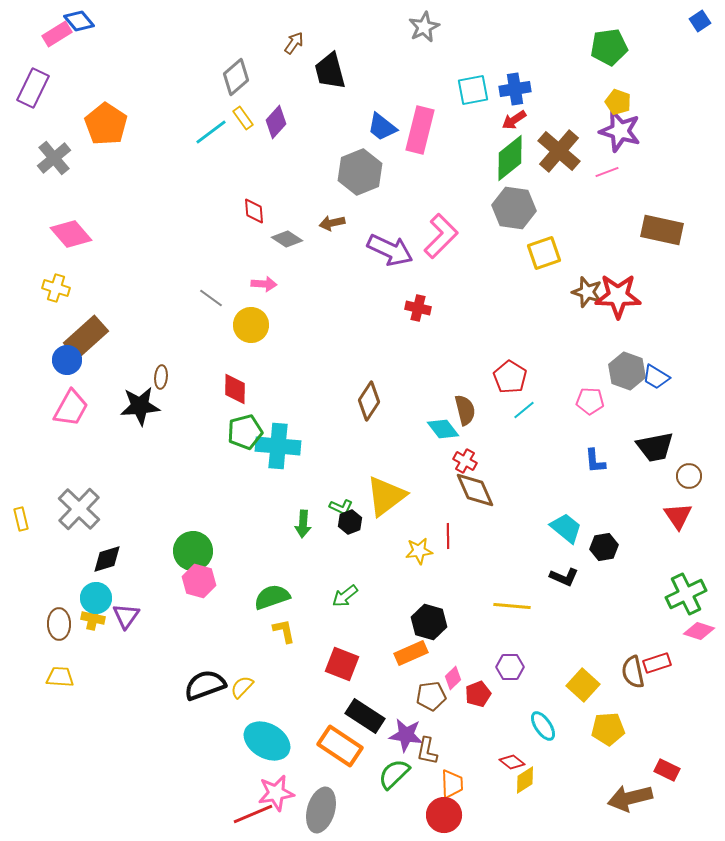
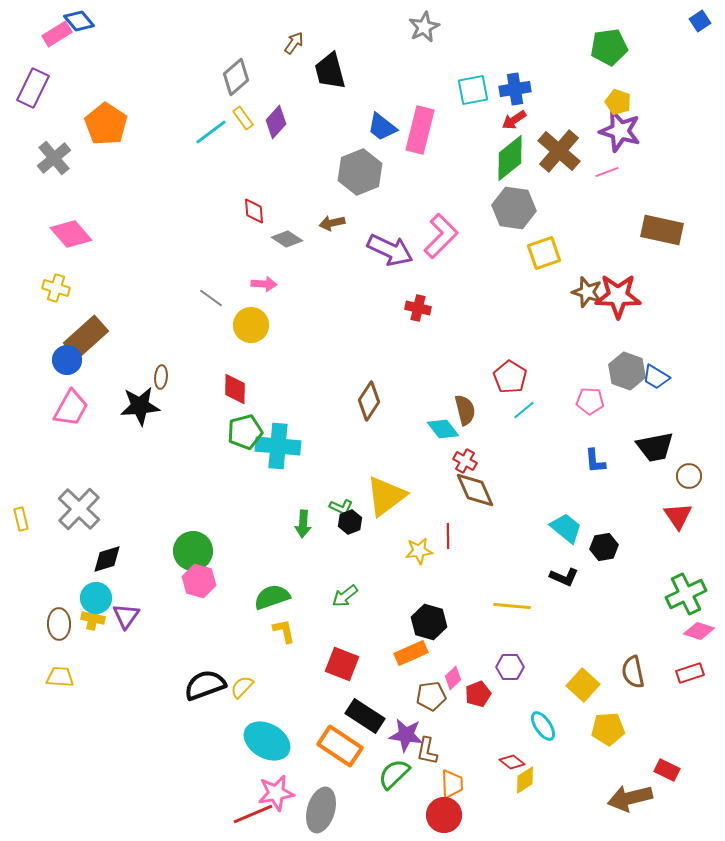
red rectangle at (657, 663): moved 33 px right, 10 px down
